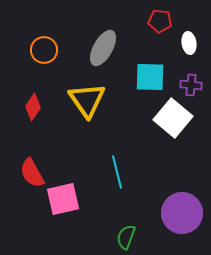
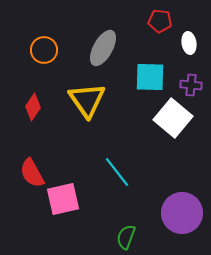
cyan line: rotated 24 degrees counterclockwise
